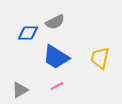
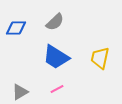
gray semicircle: rotated 18 degrees counterclockwise
blue diamond: moved 12 px left, 5 px up
pink line: moved 3 px down
gray triangle: moved 2 px down
